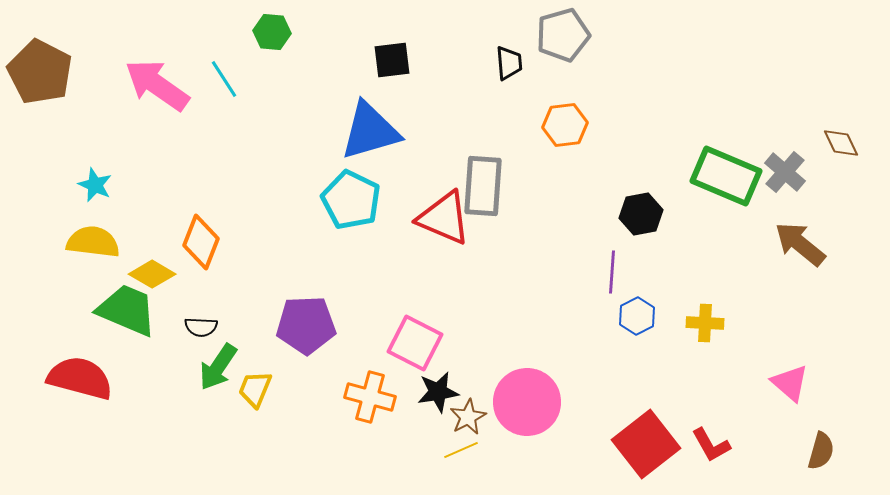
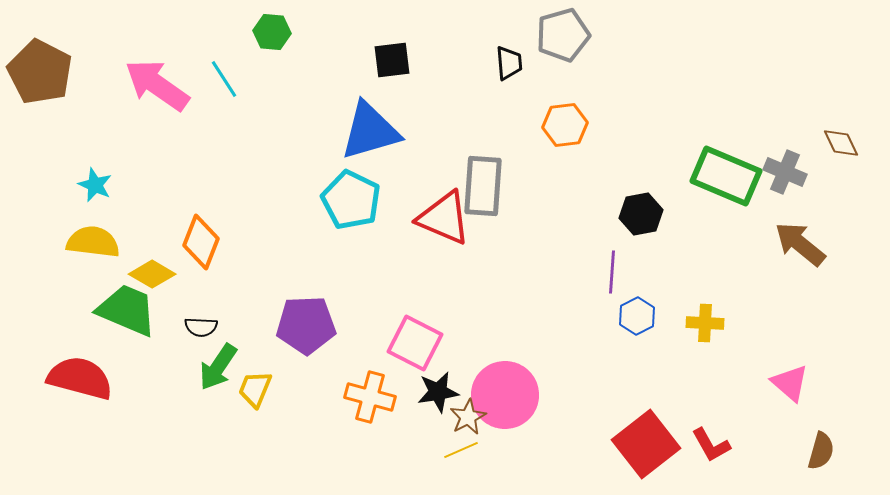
gray cross: rotated 18 degrees counterclockwise
pink circle: moved 22 px left, 7 px up
